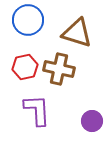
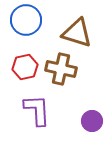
blue circle: moved 2 px left
brown cross: moved 2 px right
